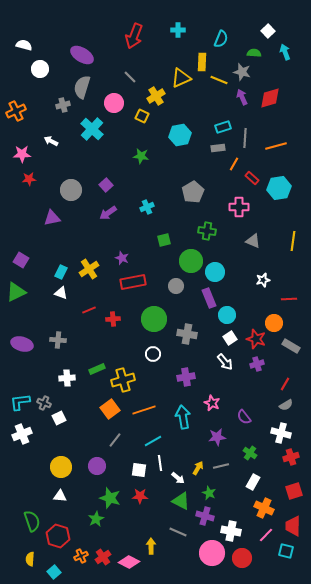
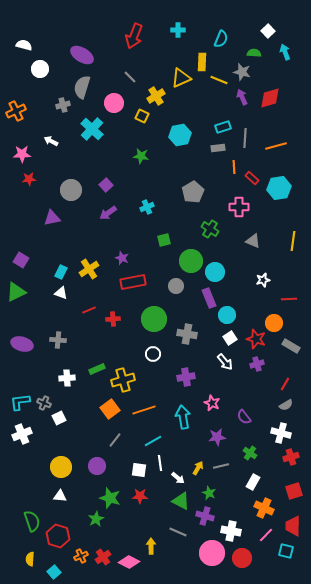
orange line at (234, 164): moved 3 px down; rotated 32 degrees counterclockwise
green cross at (207, 231): moved 3 px right, 2 px up; rotated 24 degrees clockwise
